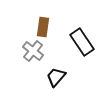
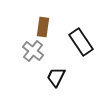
black rectangle: moved 1 px left
black trapezoid: rotated 15 degrees counterclockwise
